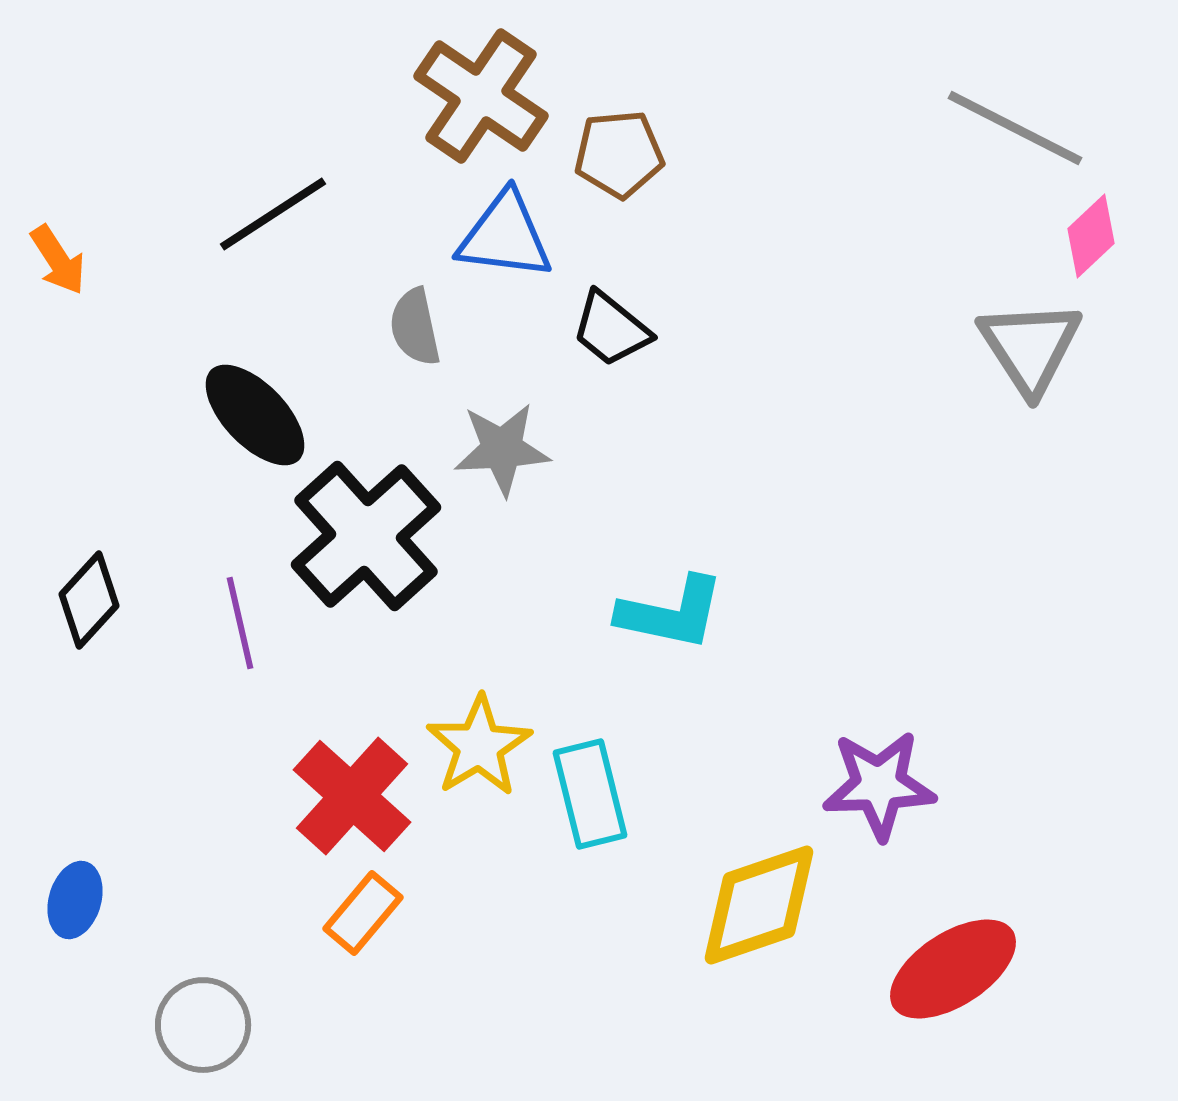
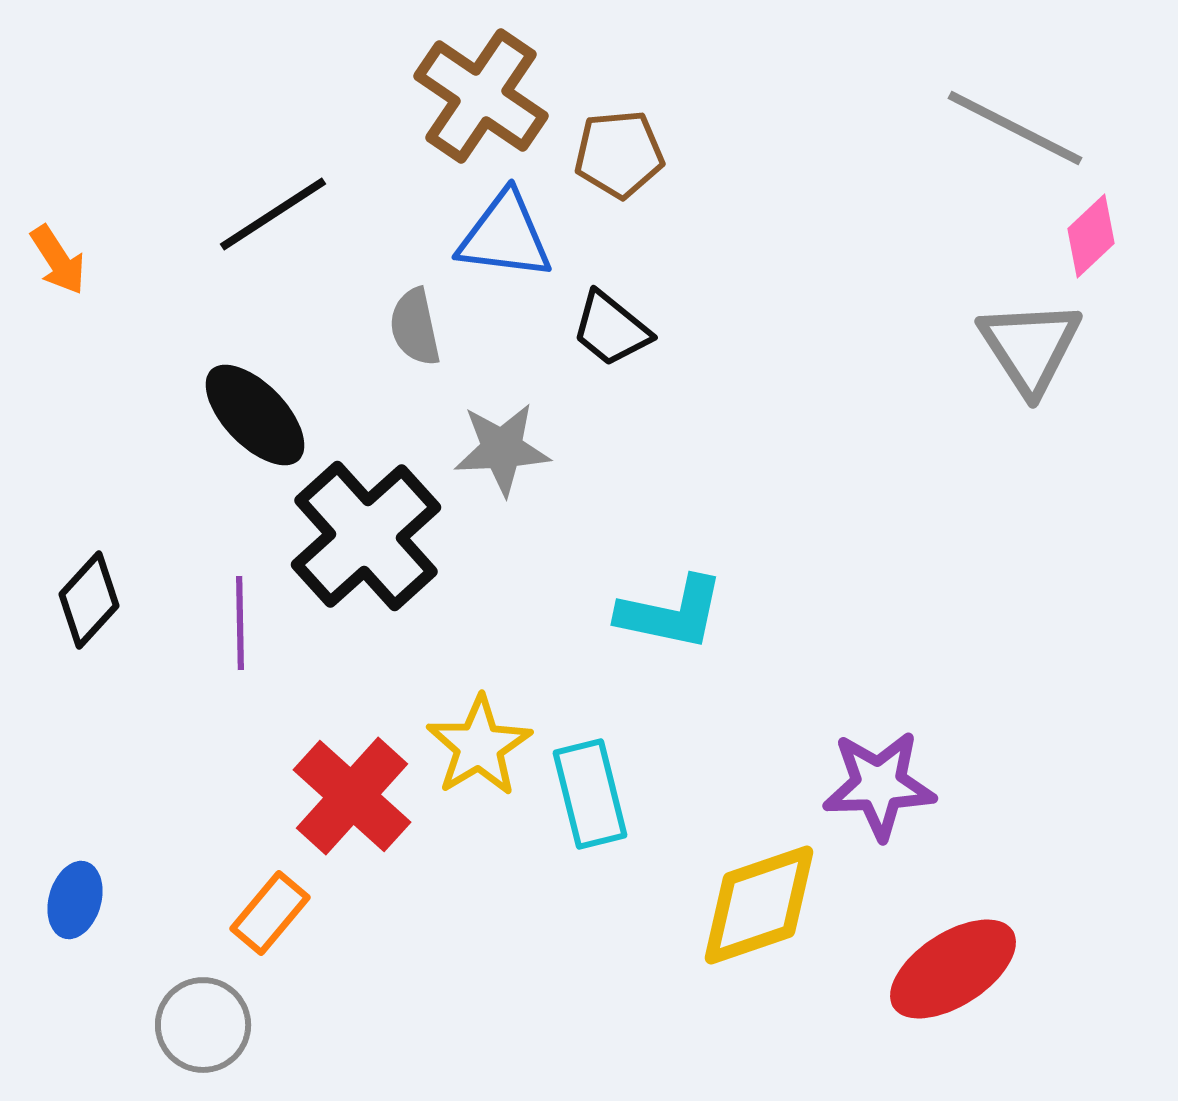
purple line: rotated 12 degrees clockwise
orange rectangle: moved 93 px left
